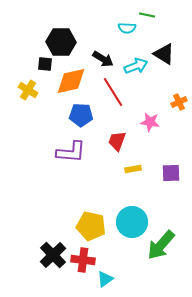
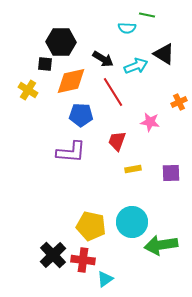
green arrow: rotated 40 degrees clockwise
